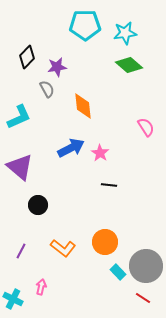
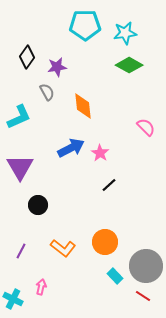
black diamond: rotated 10 degrees counterclockwise
green diamond: rotated 12 degrees counterclockwise
gray semicircle: moved 3 px down
pink semicircle: rotated 12 degrees counterclockwise
purple triangle: rotated 20 degrees clockwise
black line: rotated 49 degrees counterclockwise
cyan rectangle: moved 3 px left, 4 px down
red line: moved 2 px up
